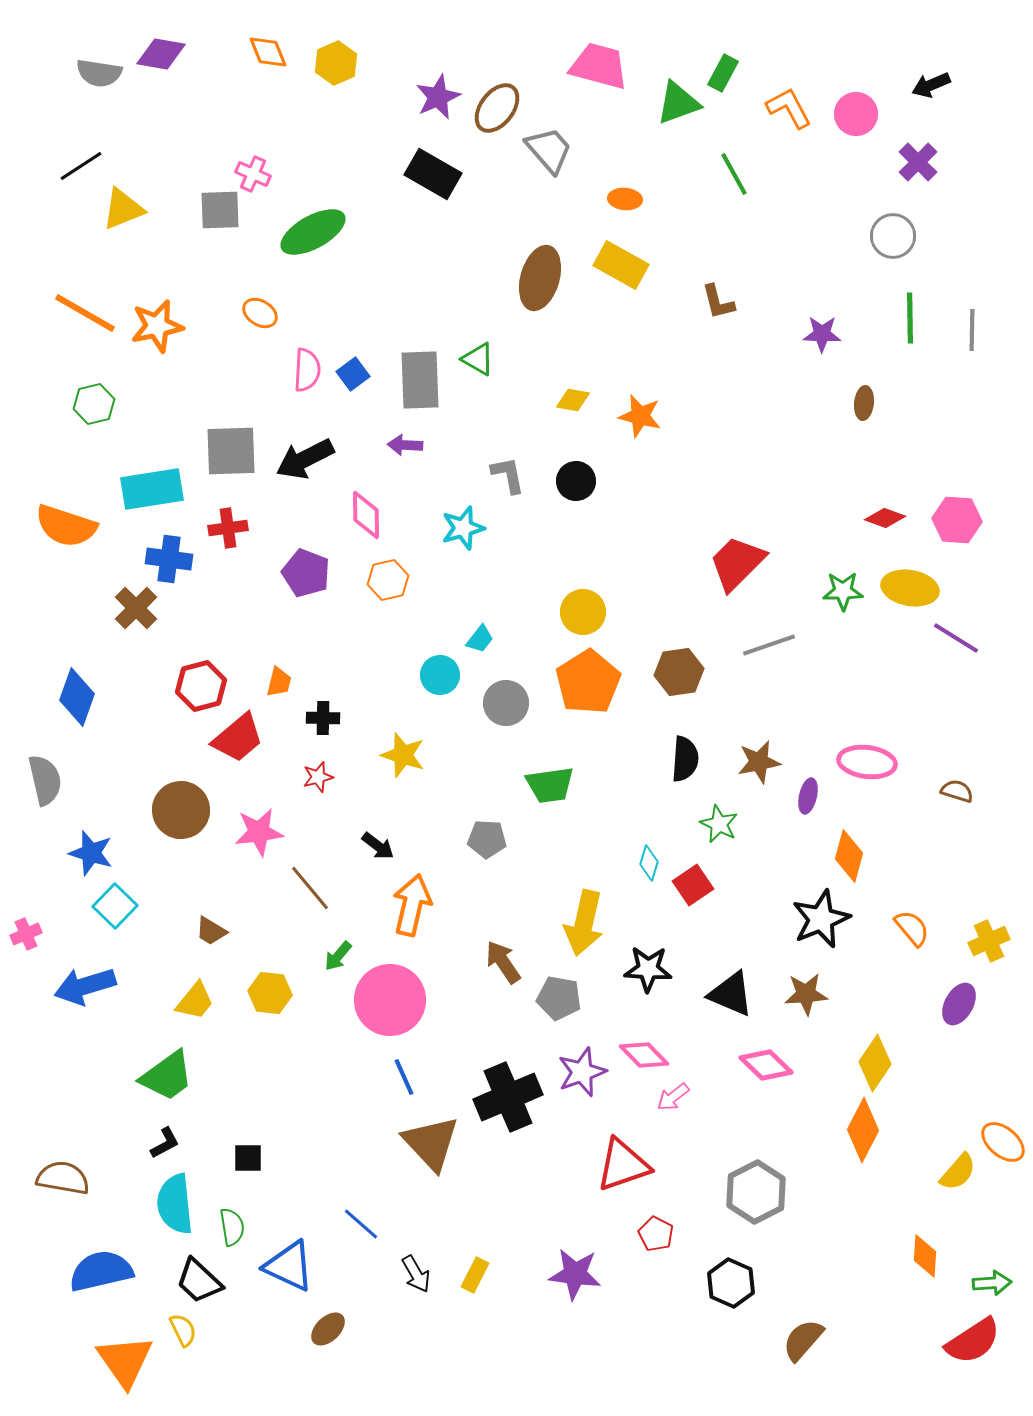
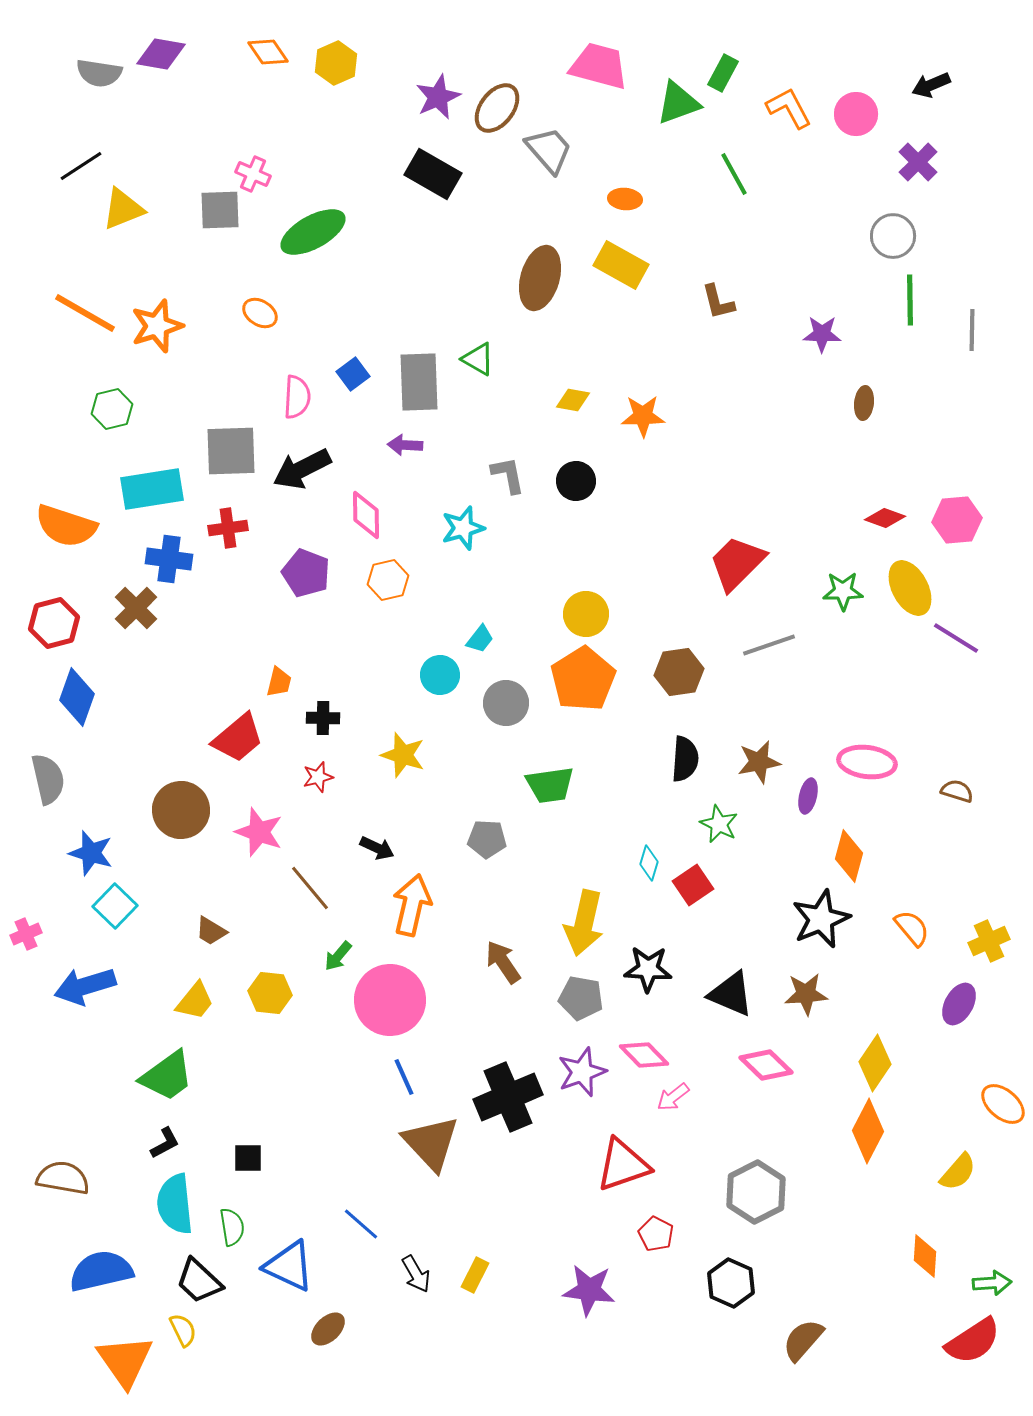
orange diamond at (268, 52): rotated 12 degrees counterclockwise
green line at (910, 318): moved 18 px up
orange star at (157, 326): rotated 6 degrees counterclockwise
pink semicircle at (307, 370): moved 10 px left, 27 px down
gray rectangle at (420, 380): moved 1 px left, 2 px down
green hexagon at (94, 404): moved 18 px right, 5 px down
orange star at (640, 416): moved 3 px right; rotated 15 degrees counterclockwise
black arrow at (305, 459): moved 3 px left, 10 px down
pink hexagon at (957, 520): rotated 9 degrees counterclockwise
yellow ellipse at (910, 588): rotated 52 degrees clockwise
yellow circle at (583, 612): moved 3 px right, 2 px down
orange pentagon at (588, 682): moved 5 px left, 3 px up
red hexagon at (201, 686): moved 147 px left, 63 px up
gray semicircle at (45, 780): moved 3 px right, 1 px up
pink star at (259, 832): rotated 27 degrees clockwise
black arrow at (378, 846): moved 1 px left, 2 px down; rotated 12 degrees counterclockwise
gray pentagon at (559, 998): moved 22 px right
orange diamond at (863, 1130): moved 5 px right, 1 px down
orange ellipse at (1003, 1142): moved 38 px up
purple star at (575, 1274): moved 14 px right, 16 px down
